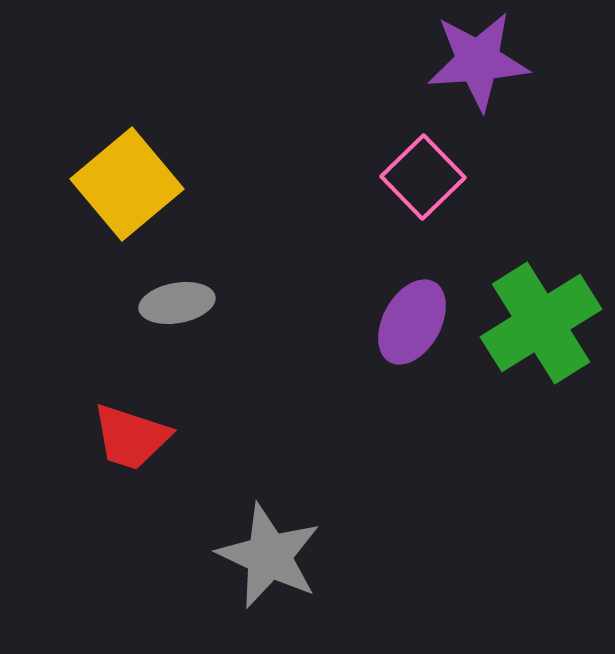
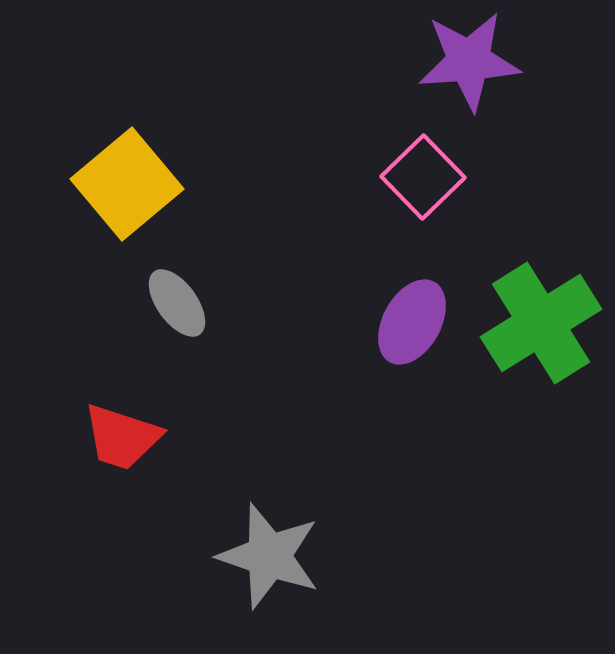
purple star: moved 9 px left
gray ellipse: rotated 64 degrees clockwise
red trapezoid: moved 9 px left
gray star: rotated 6 degrees counterclockwise
